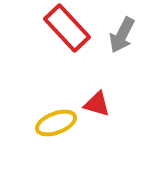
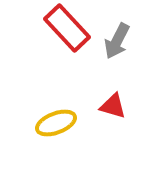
gray arrow: moved 5 px left, 6 px down
red triangle: moved 16 px right, 2 px down
